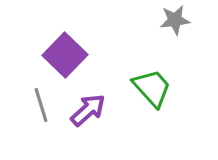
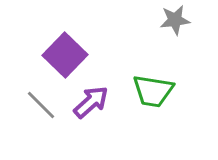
green trapezoid: moved 1 px right, 3 px down; rotated 141 degrees clockwise
gray line: rotated 28 degrees counterclockwise
purple arrow: moved 3 px right, 8 px up
